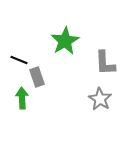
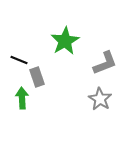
gray L-shape: rotated 108 degrees counterclockwise
